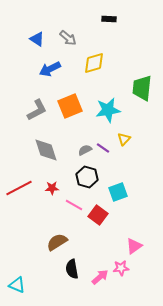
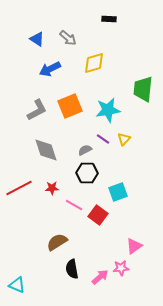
green trapezoid: moved 1 px right, 1 px down
purple line: moved 9 px up
black hexagon: moved 4 px up; rotated 15 degrees counterclockwise
